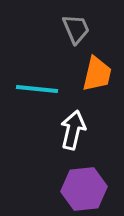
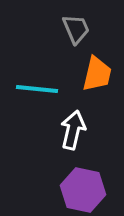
purple hexagon: moved 1 px left, 1 px down; rotated 18 degrees clockwise
